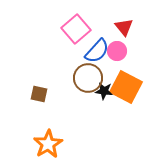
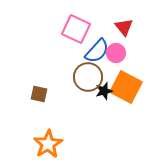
pink square: rotated 24 degrees counterclockwise
pink circle: moved 1 px left, 2 px down
brown circle: moved 1 px up
black star: rotated 24 degrees counterclockwise
